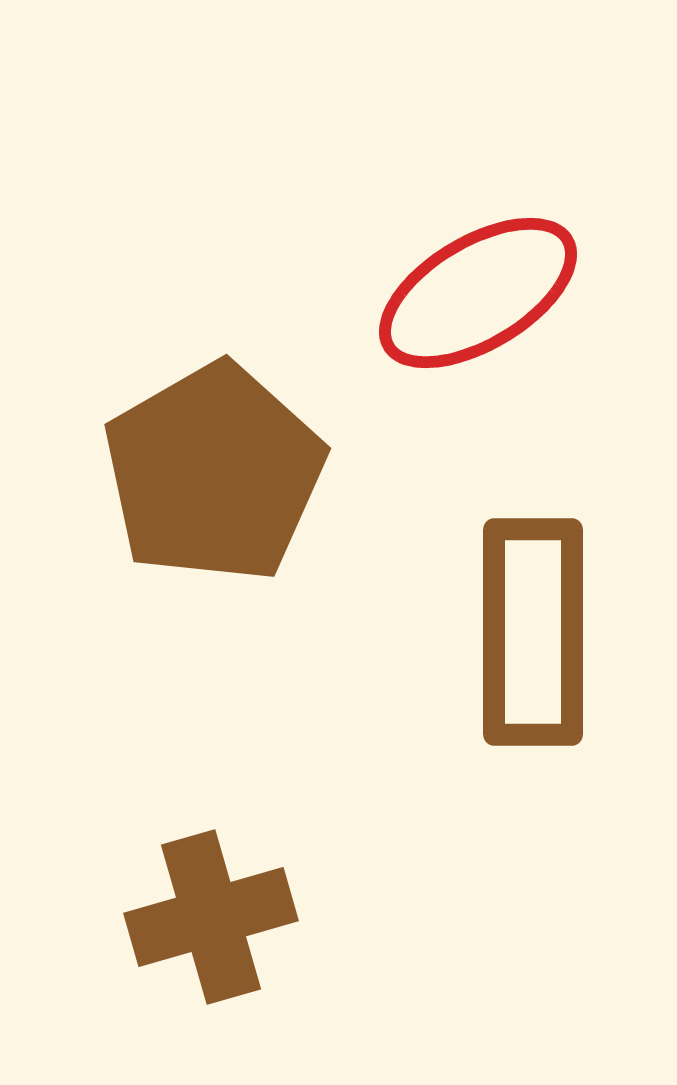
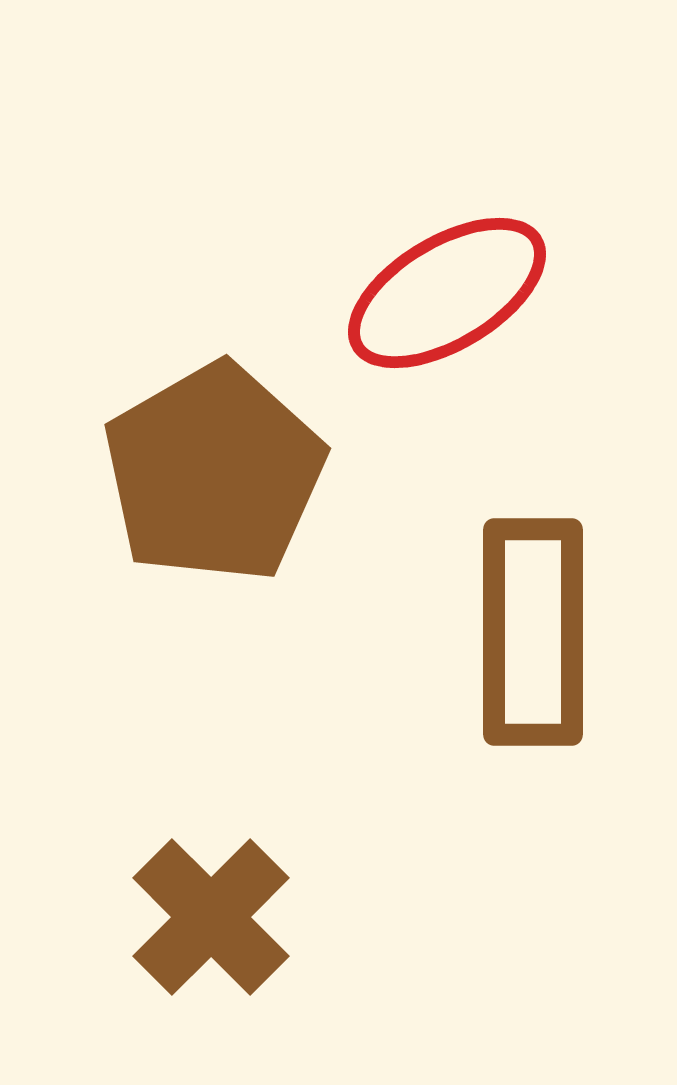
red ellipse: moved 31 px left
brown cross: rotated 29 degrees counterclockwise
